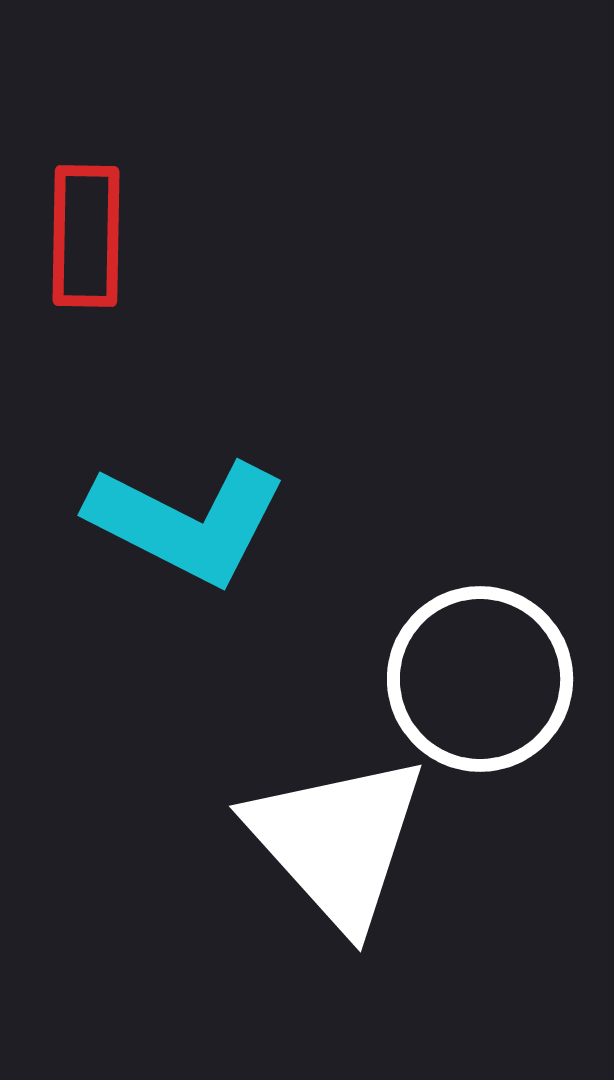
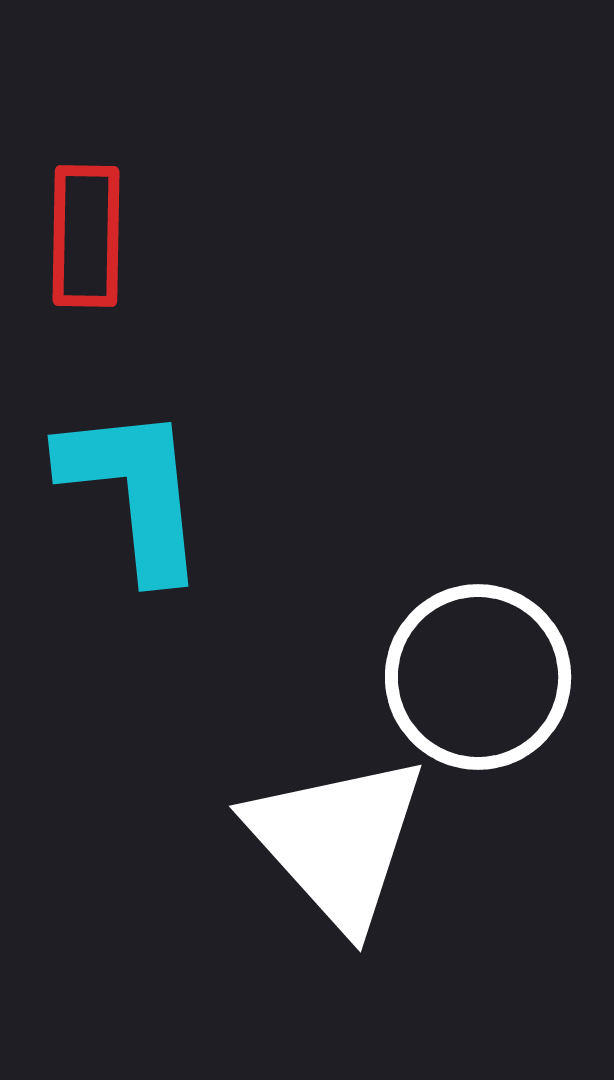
cyan L-shape: moved 53 px left, 31 px up; rotated 123 degrees counterclockwise
white circle: moved 2 px left, 2 px up
